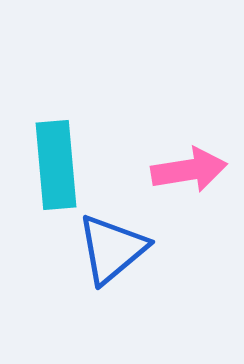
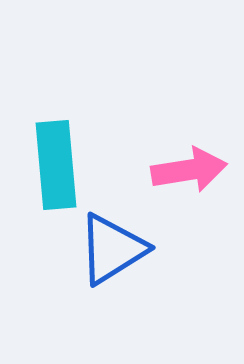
blue triangle: rotated 8 degrees clockwise
